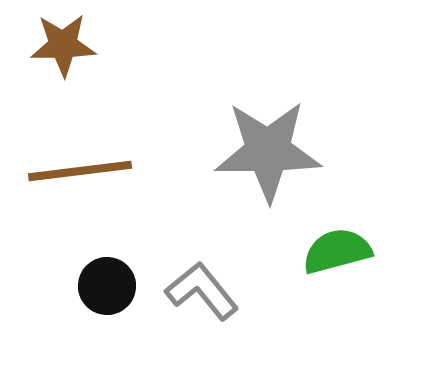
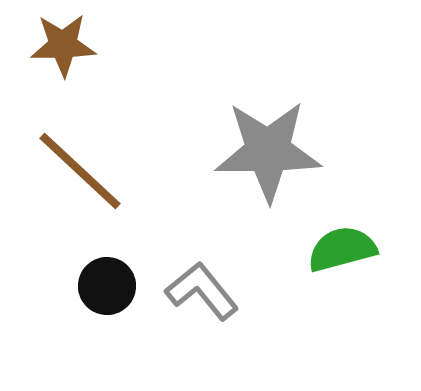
brown line: rotated 50 degrees clockwise
green semicircle: moved 5 px right, 2 px up
